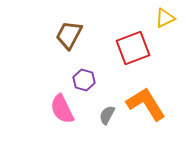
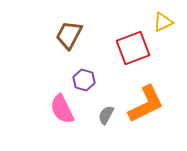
yellow triangle: moved 2 px left, 4 px down
orange L-shape: rotated 96 degrees clockwise
gray semicircle: moved 1 px left
